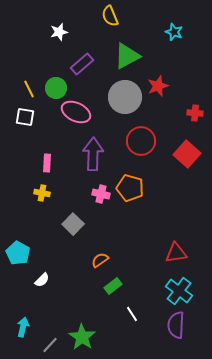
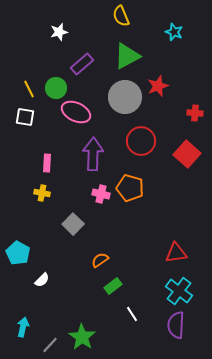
yellow semicircle: moved 11 px right
